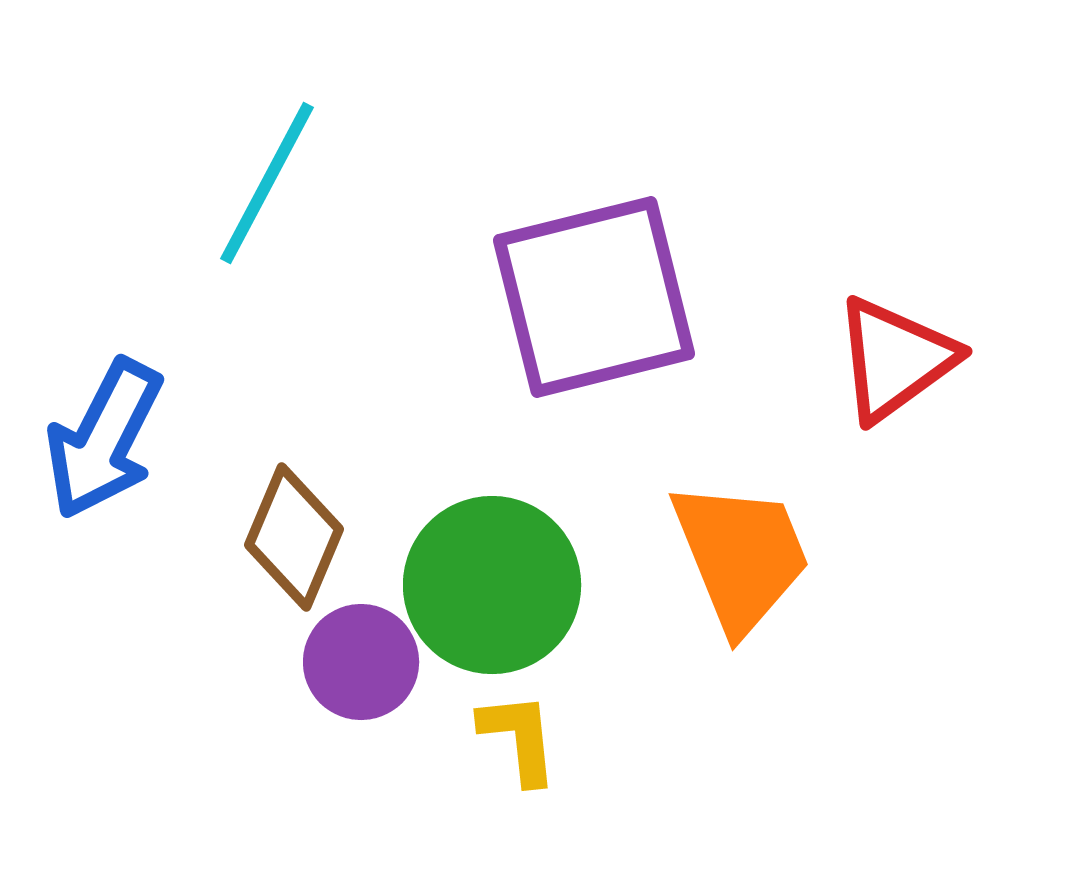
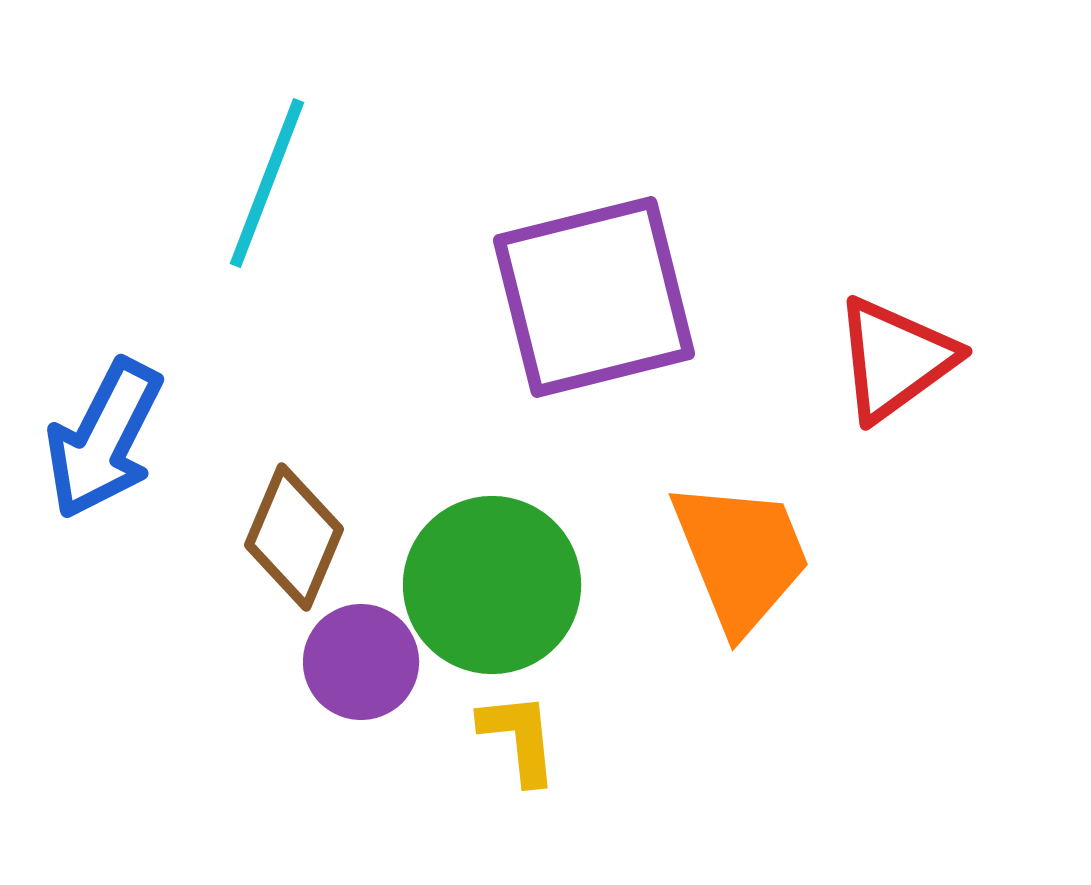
cyan line: rotated 7 degrees counterclockwise
